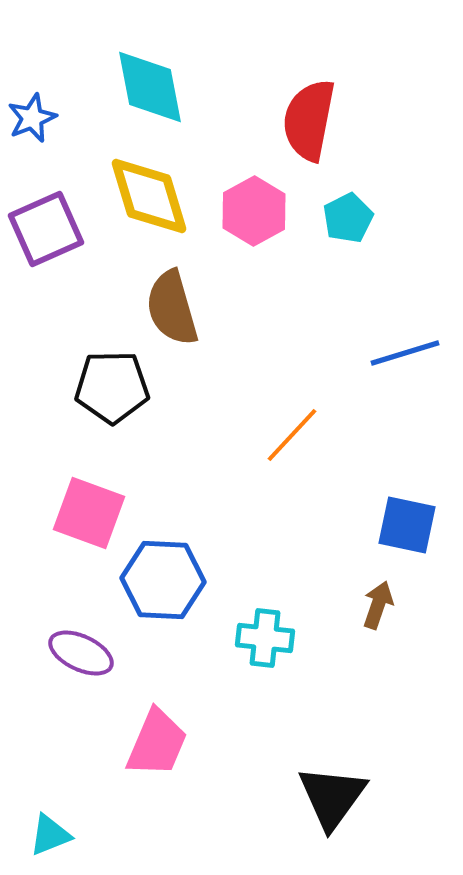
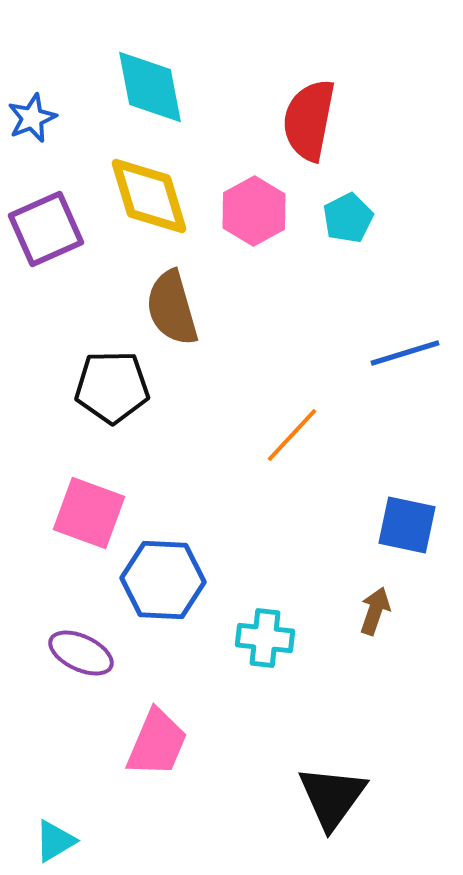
brown arrow: moved 3 px left, 6 px down
cyan triangle: moved 5 px right, 6 px down; rotated 9 degrees counterclockwise
